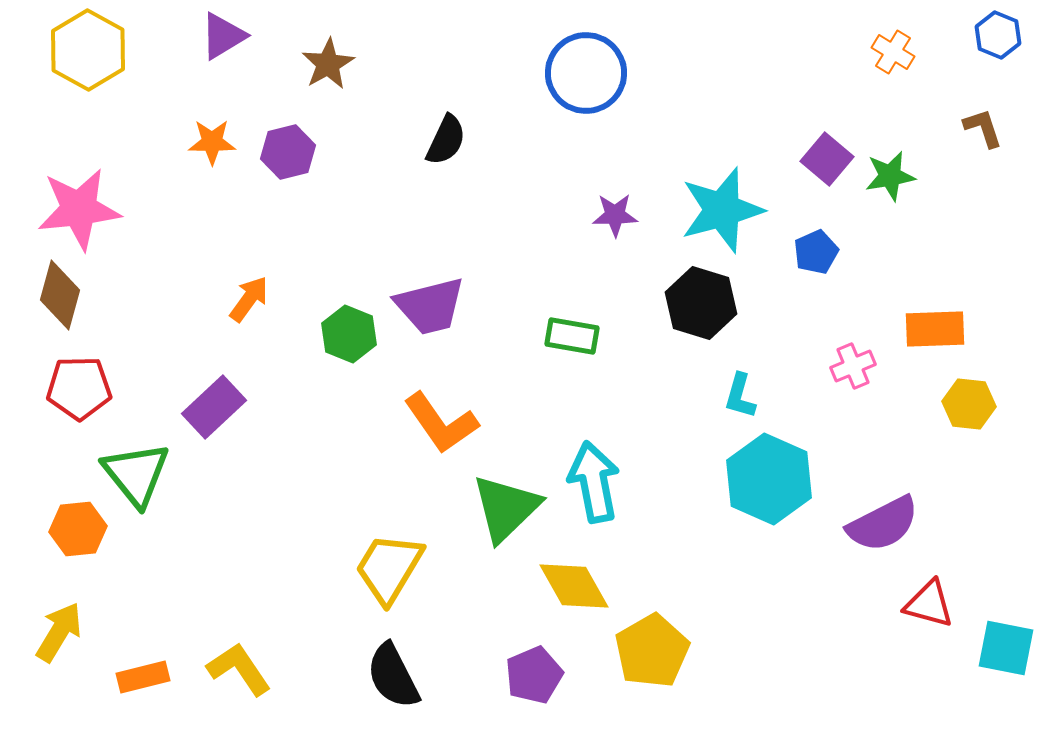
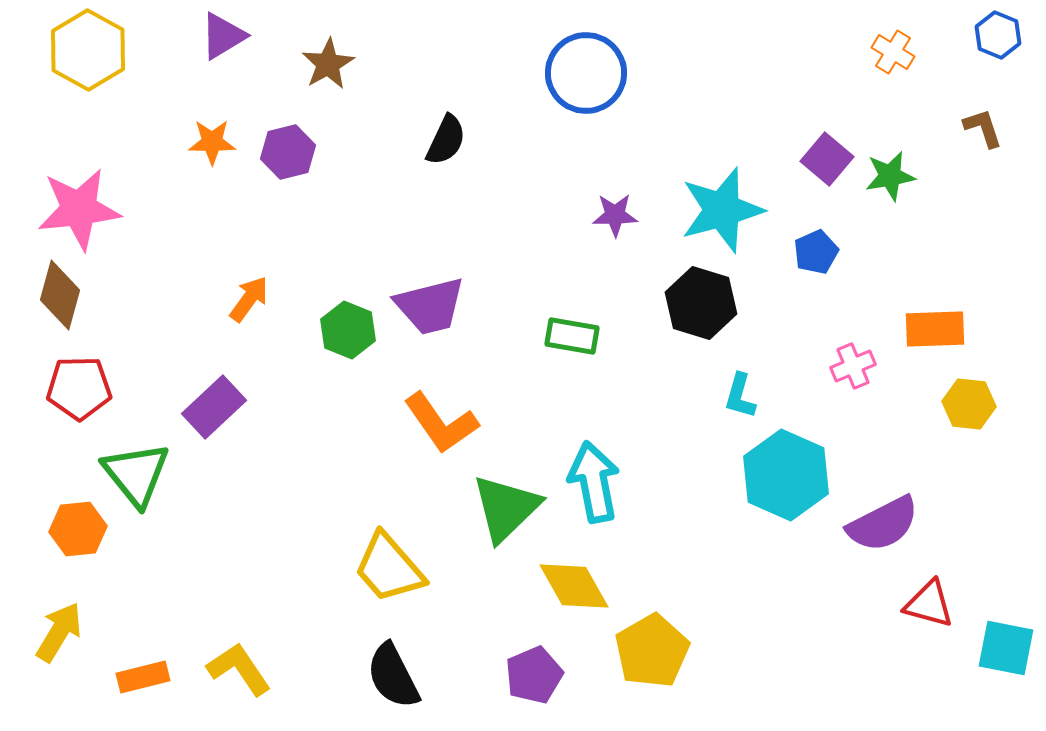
green hexagon at (349, 334): moved 1 px left, 4 px up
cyan hexagon at (769, 479): moved 17 px right, 4 px up
yellow trapezoid at (389, 568): rotated 72 degrees counterclockwise
